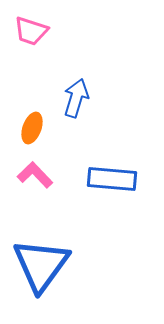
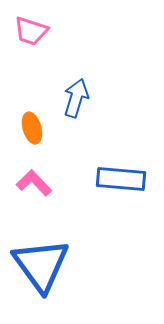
orange ellipse: rotated 36 degrees counterclockwise
pink L-shape: moved 1 px left, 8 px down
blue rectangle: moved 9 px right
blue triangle: rotated 12 degrees counterclockwise
